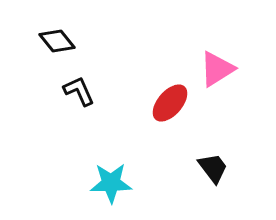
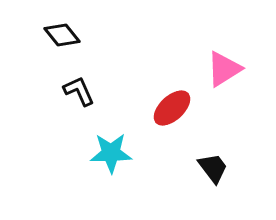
black diamond: moved 5 px right, 6 px up
pink triangle: moved 7 px right
red ellipse: moved 2 px right, 5 px down; rotated 6 degrees clockwise
cyan star: moved 30 px up
